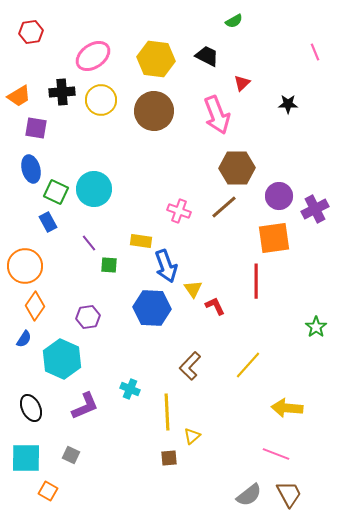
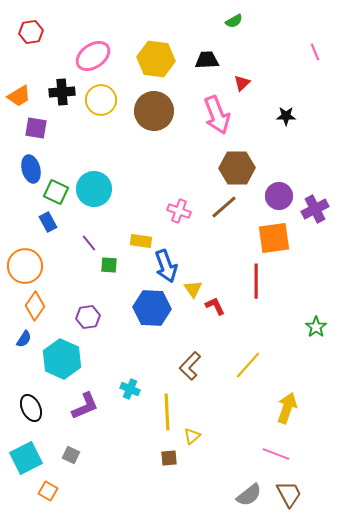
black trapezoid at (207, 56): moved 4 px down; rotated 30 degrees counterclockwise
black star at (288, 104): moved 2 px left, 12 px down
yellow arrow at (287, 408): rotated 104 degrees clockwise
cyan square at (26, 458): rotated 28 degrees counterclockwise
